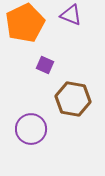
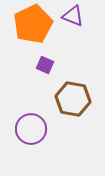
purple triangle: moved 2 px right, 1 px down
orange pentagon: moved 8 px right, 1 px down
